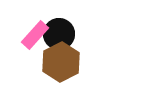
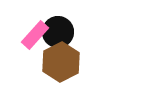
black circle: moved 1 px left, 2 px up
